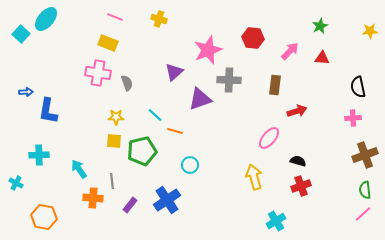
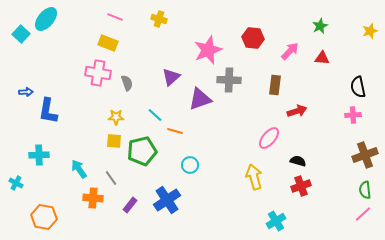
yellow star at (370, 31): rotated 14 degrees counterclockwise
purple triangle at (174, 72): moved 3 px left, 5 px down
pink cross at (353, 118): moved 3 px up
gray line at (112, 181): moved 1 px left, 3 px up; rotated 28 degrees counterclockwise
